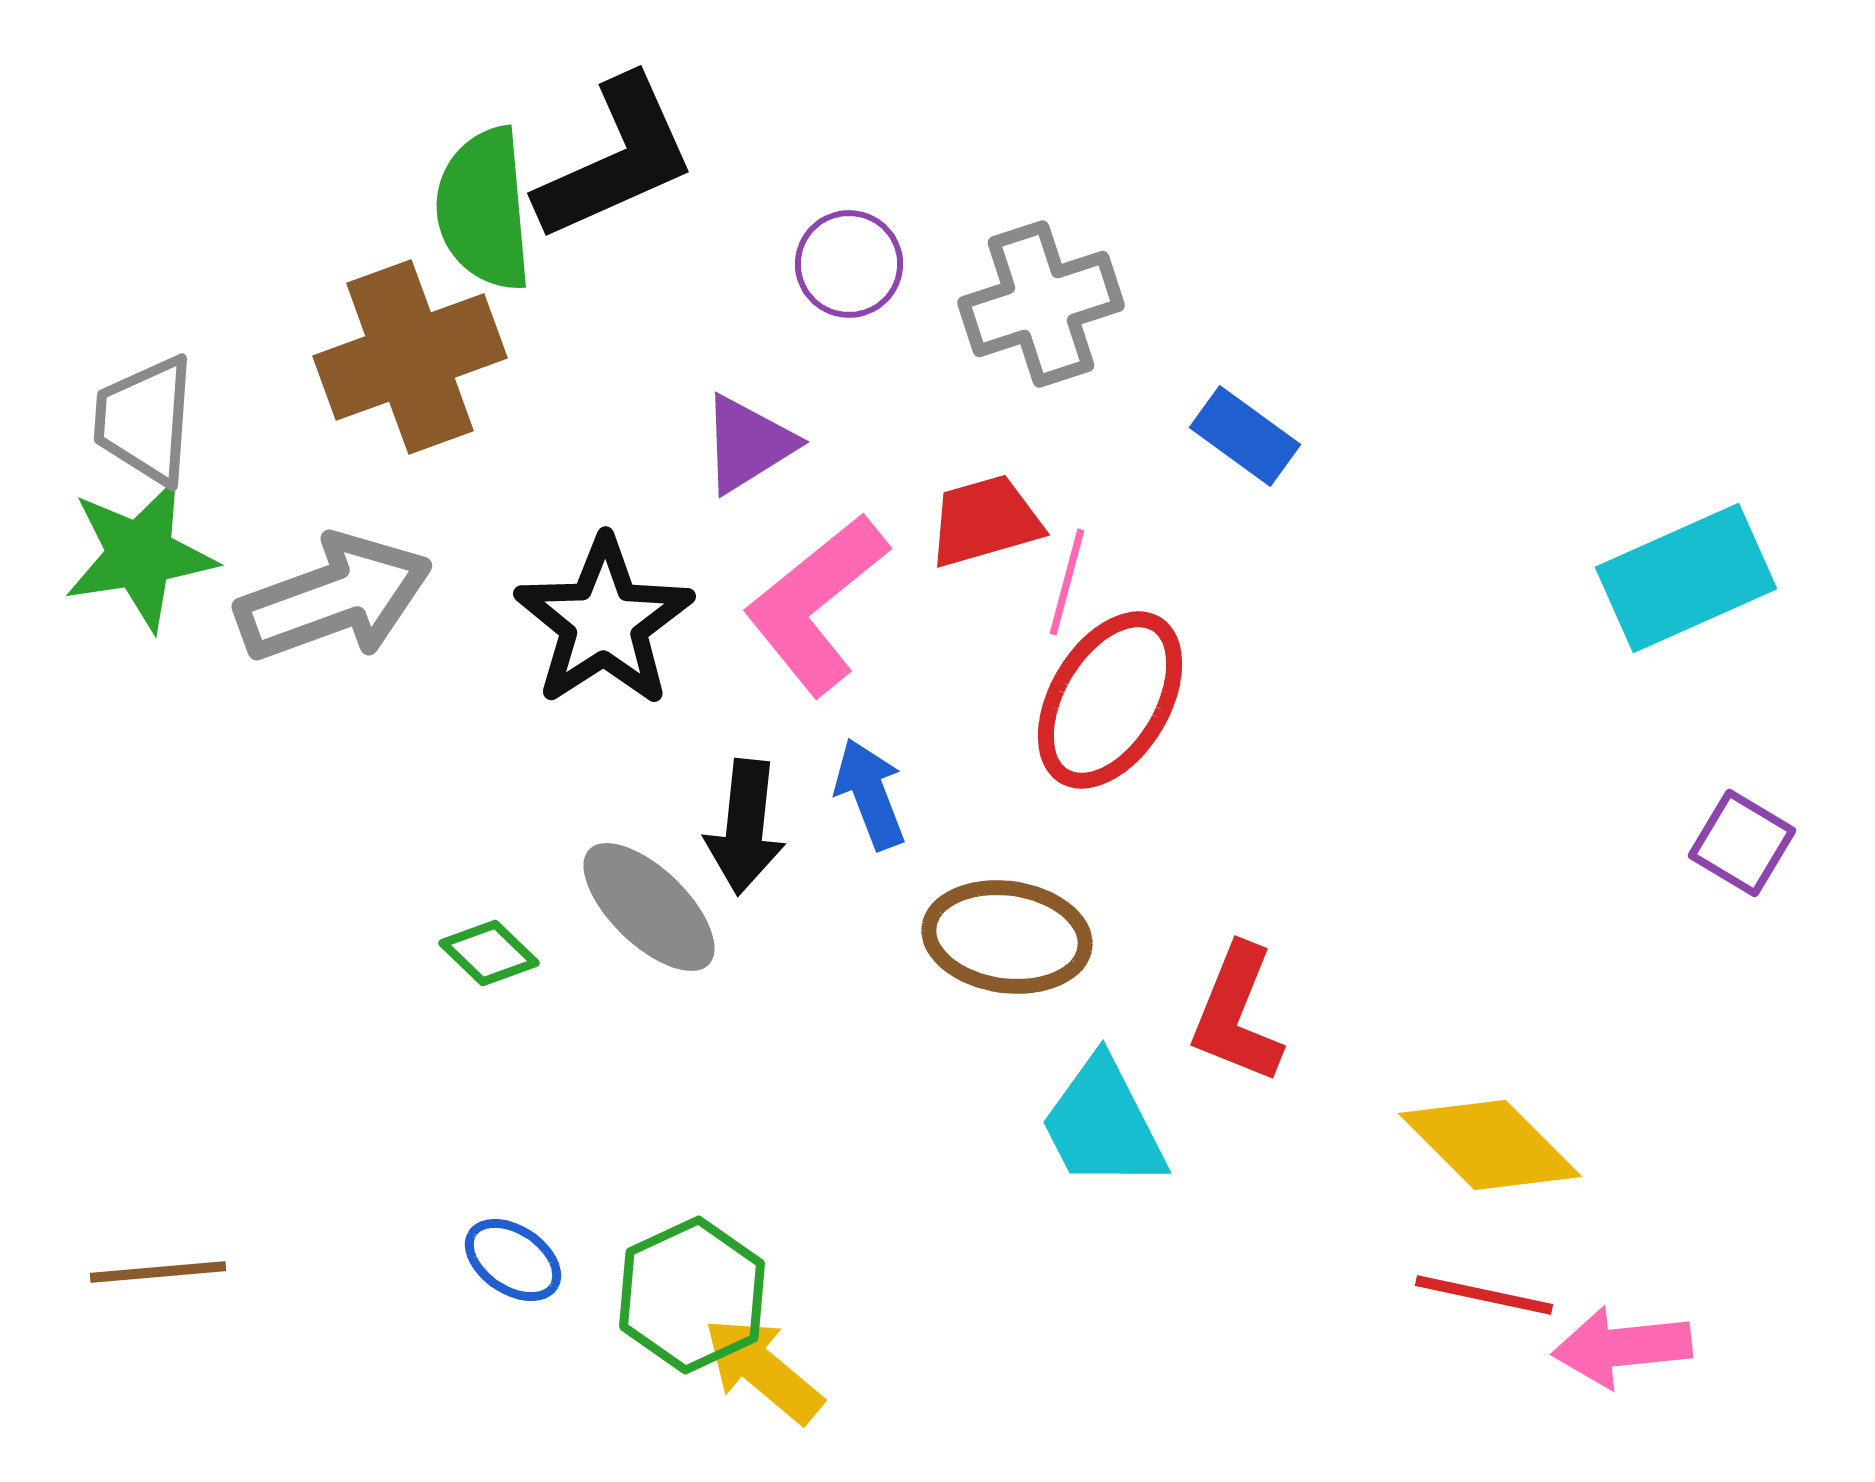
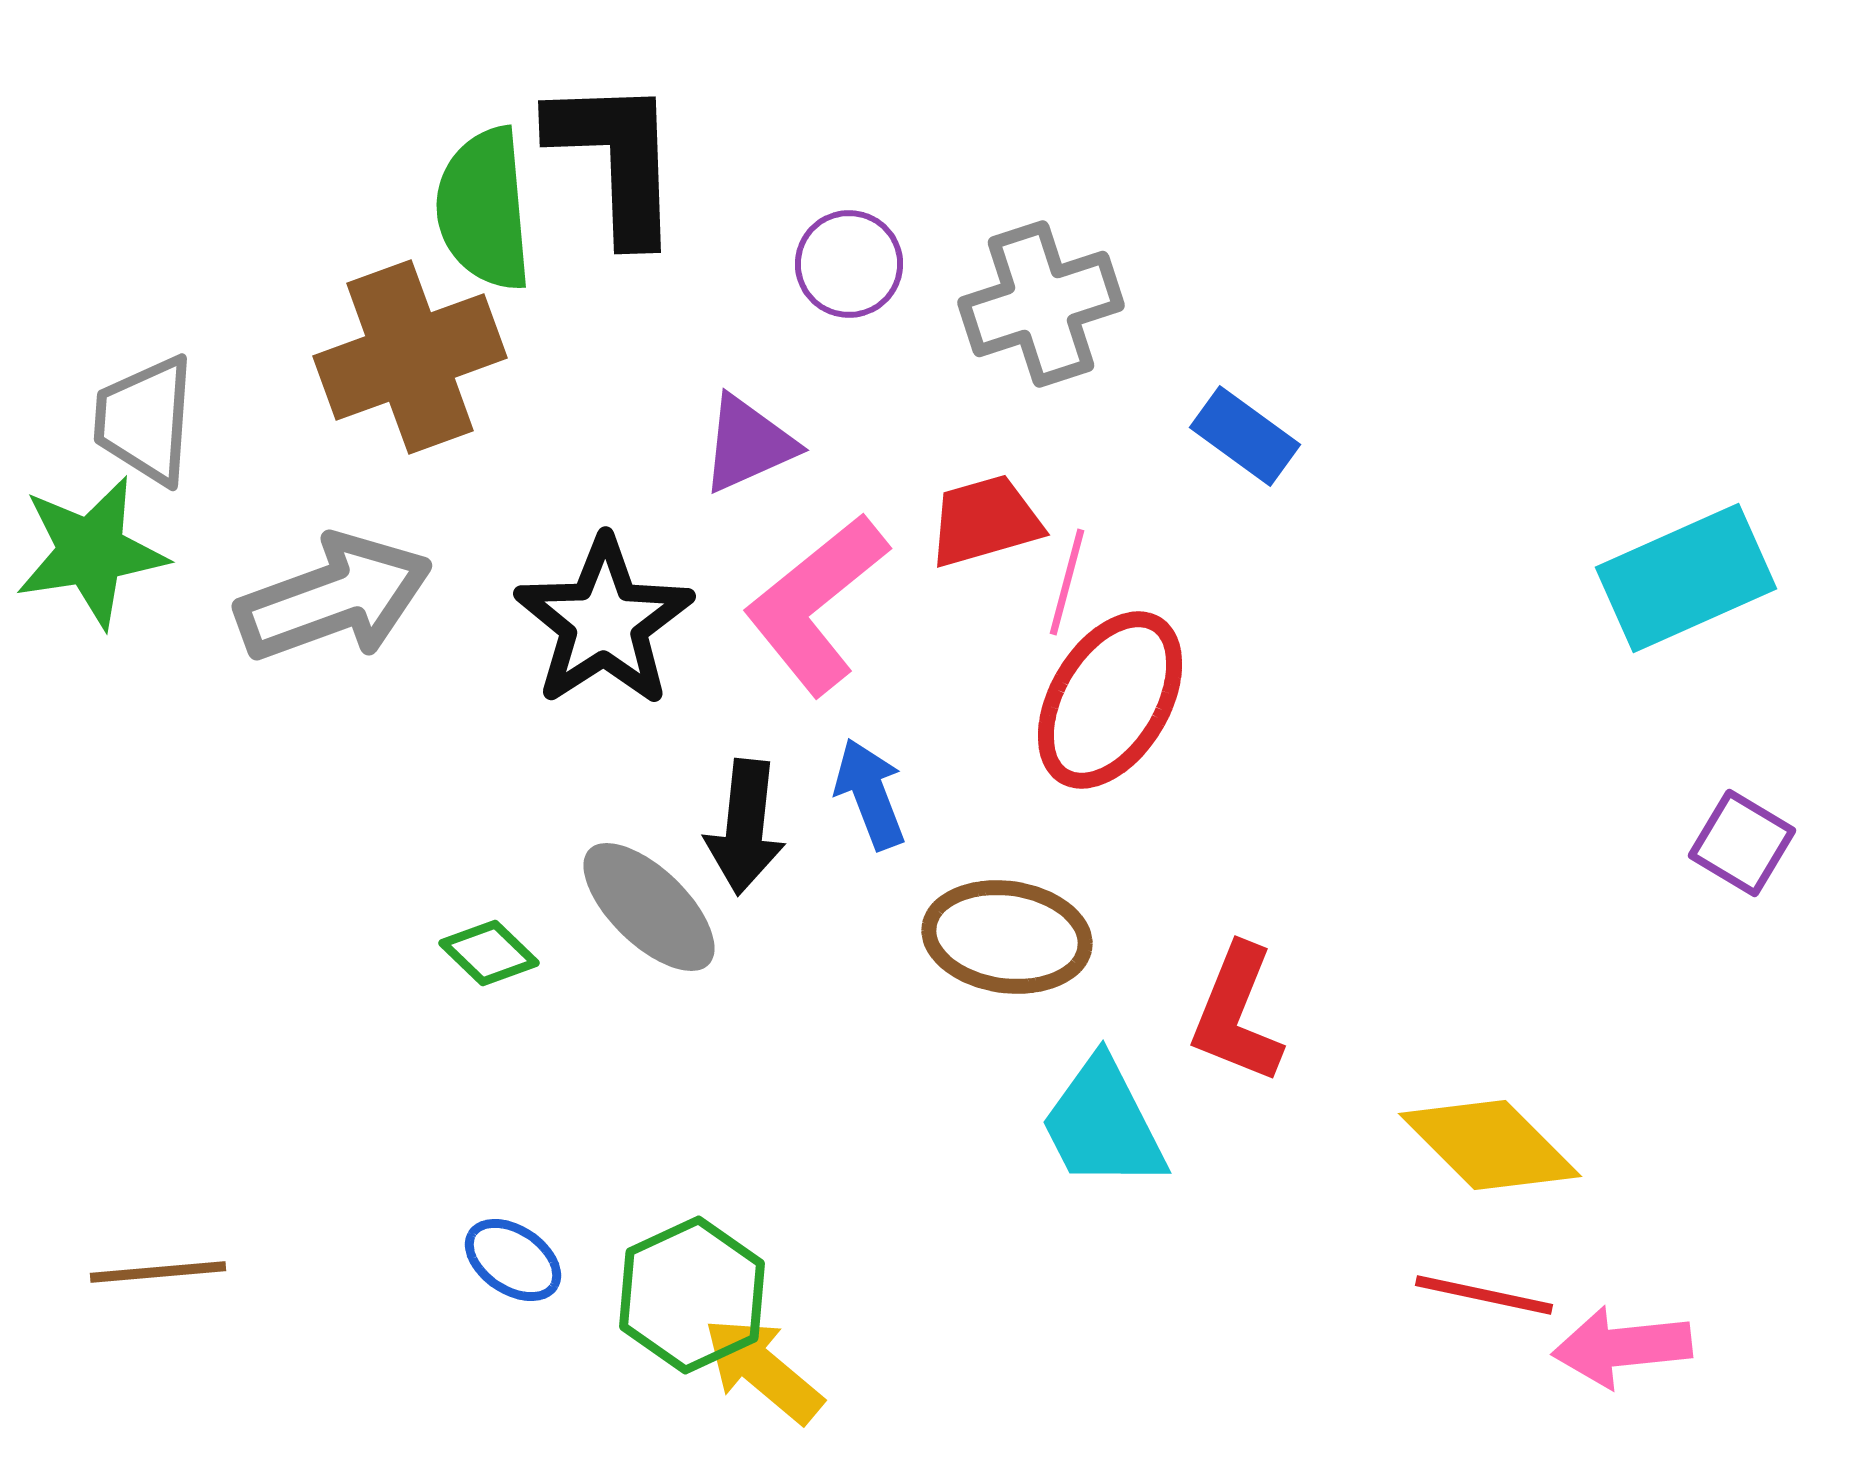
black L-shape: rotated 68 degrees counterclockwise
purple triangle: rotated 8 degrees clockwise
green star: moved 49 px left, 3 px up
